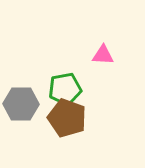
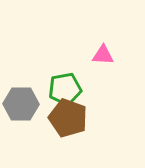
brown pentagon: moved 1 px right
